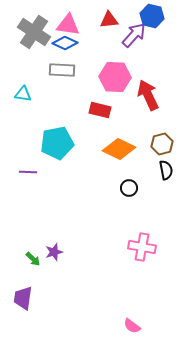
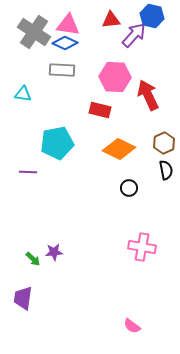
red triangle: moved 2 px right
brown hexagon: moved 2 px right, 1 px up; rotated 10 degrees counterclockwise
purple star: rotated 12 degrees clockwise
